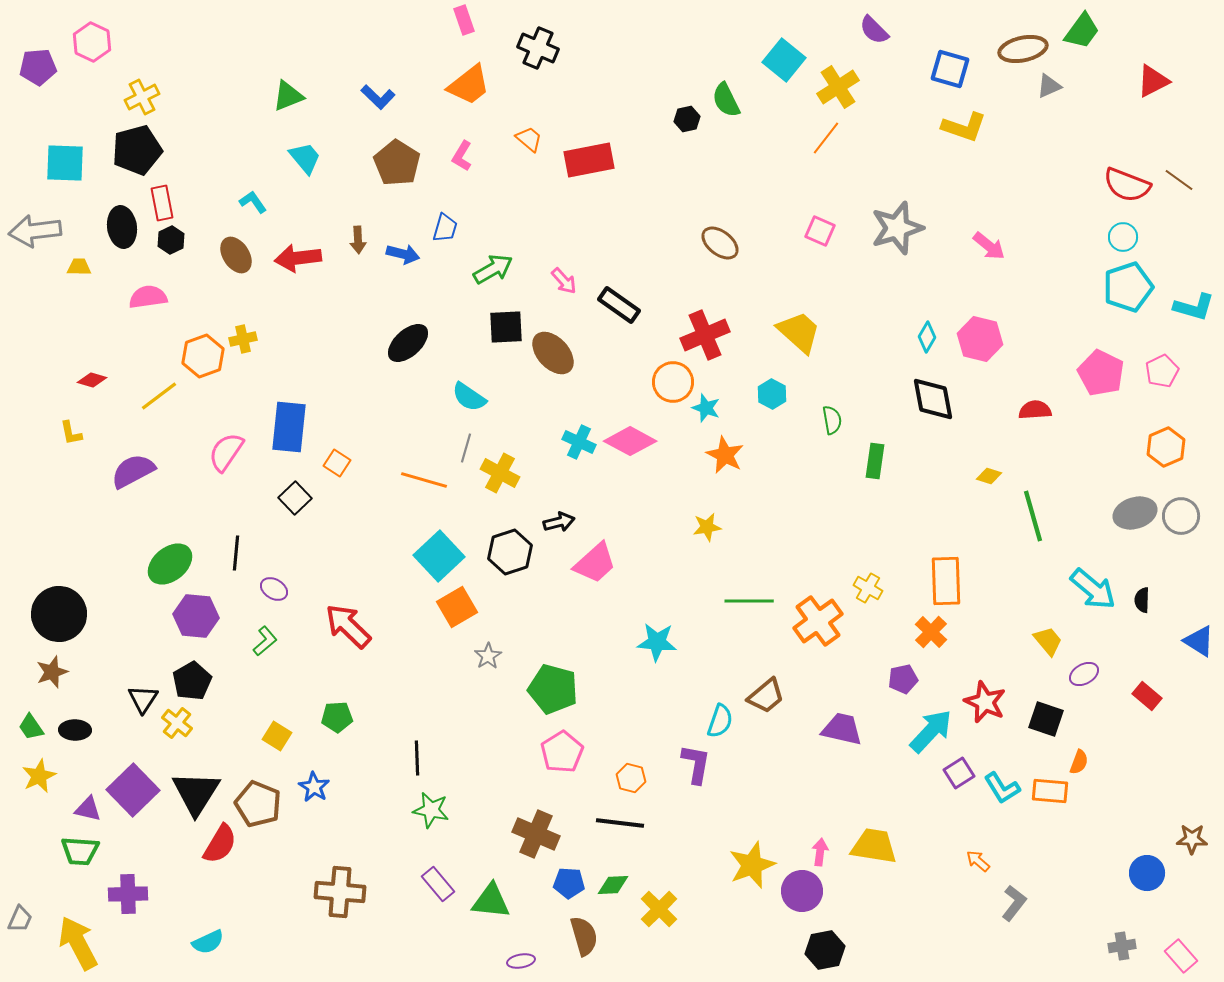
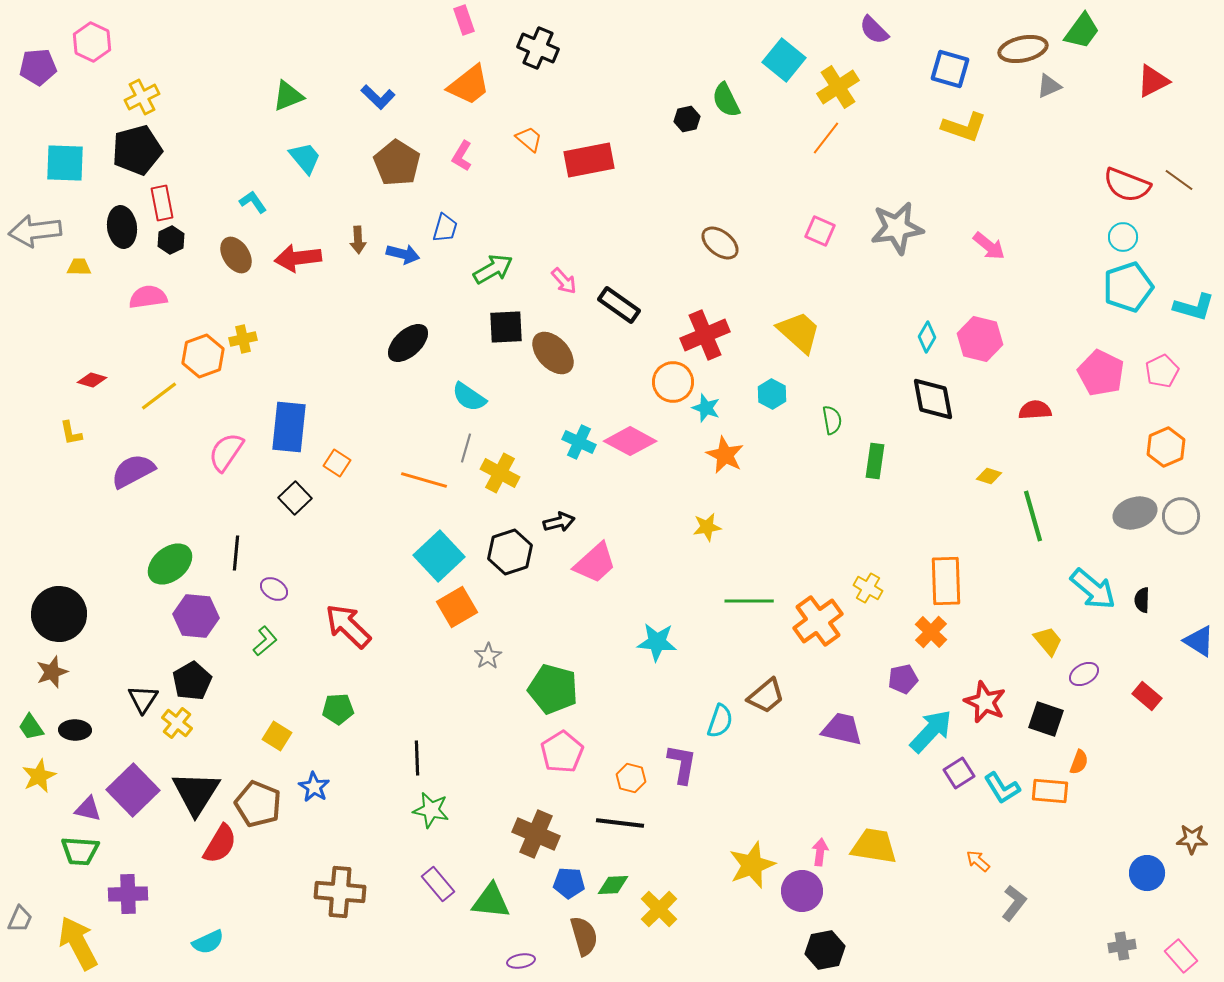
gray star at (897, 228): rotated 8 degrees clockwise
green pentagon at (337, 717): moved 1 px right, 8 px up
purple L-shape at (696, 764): moved 14 px left
